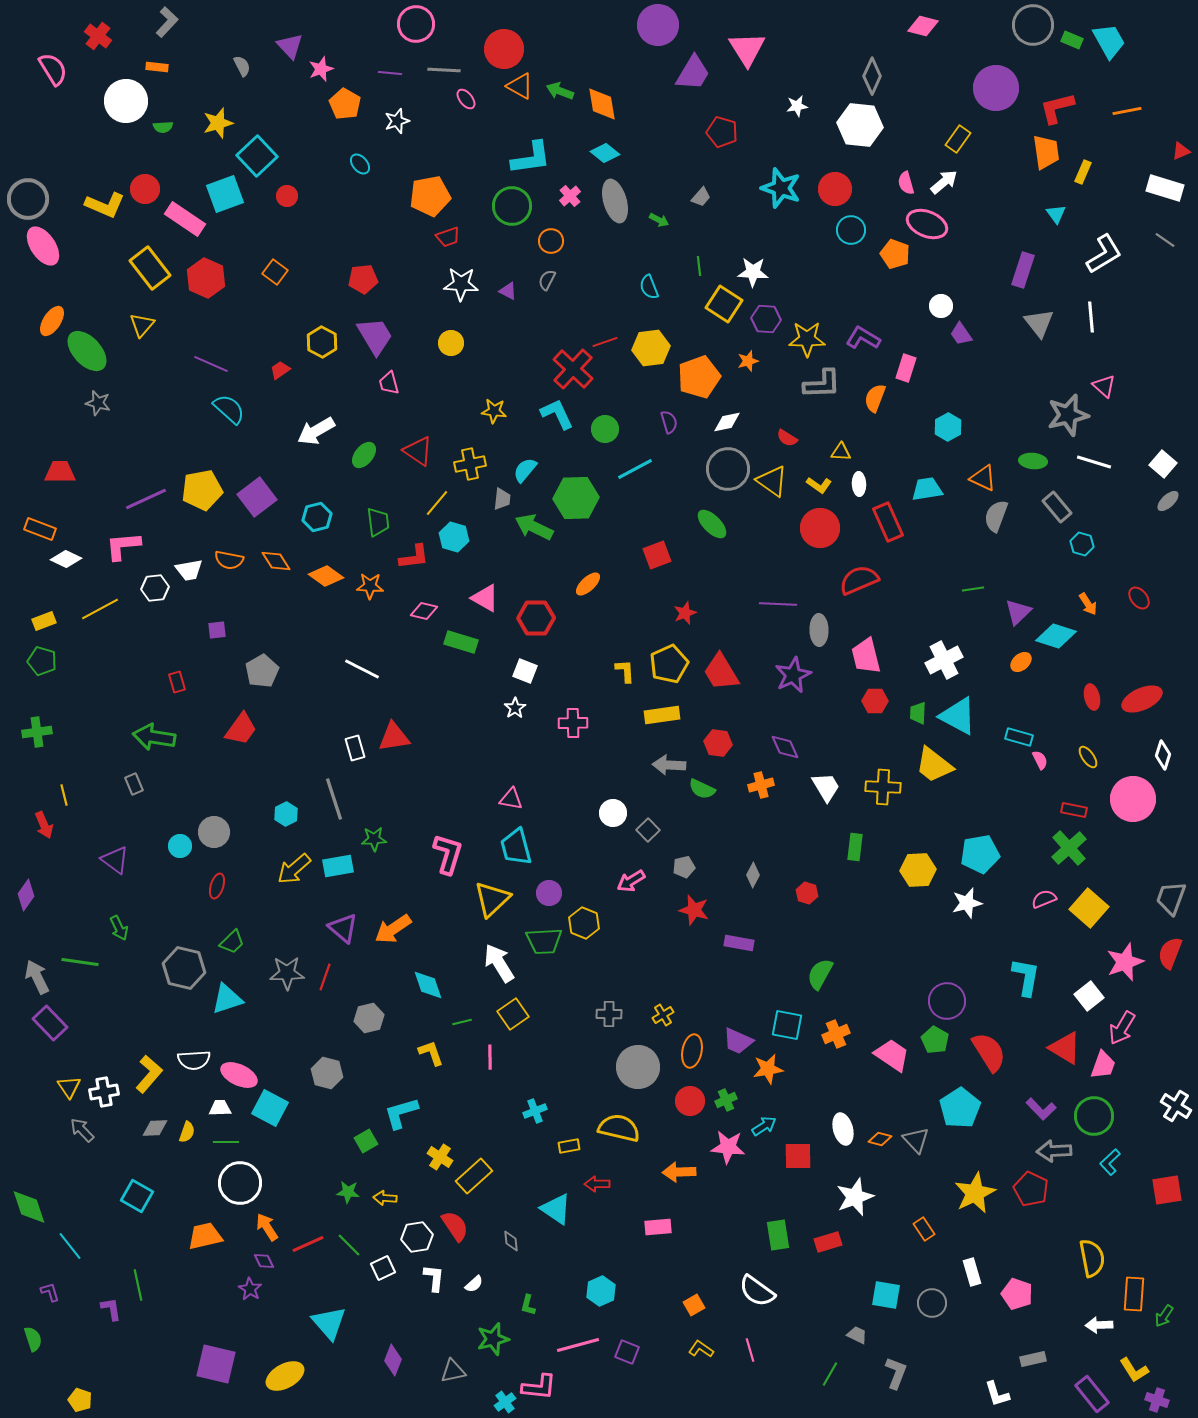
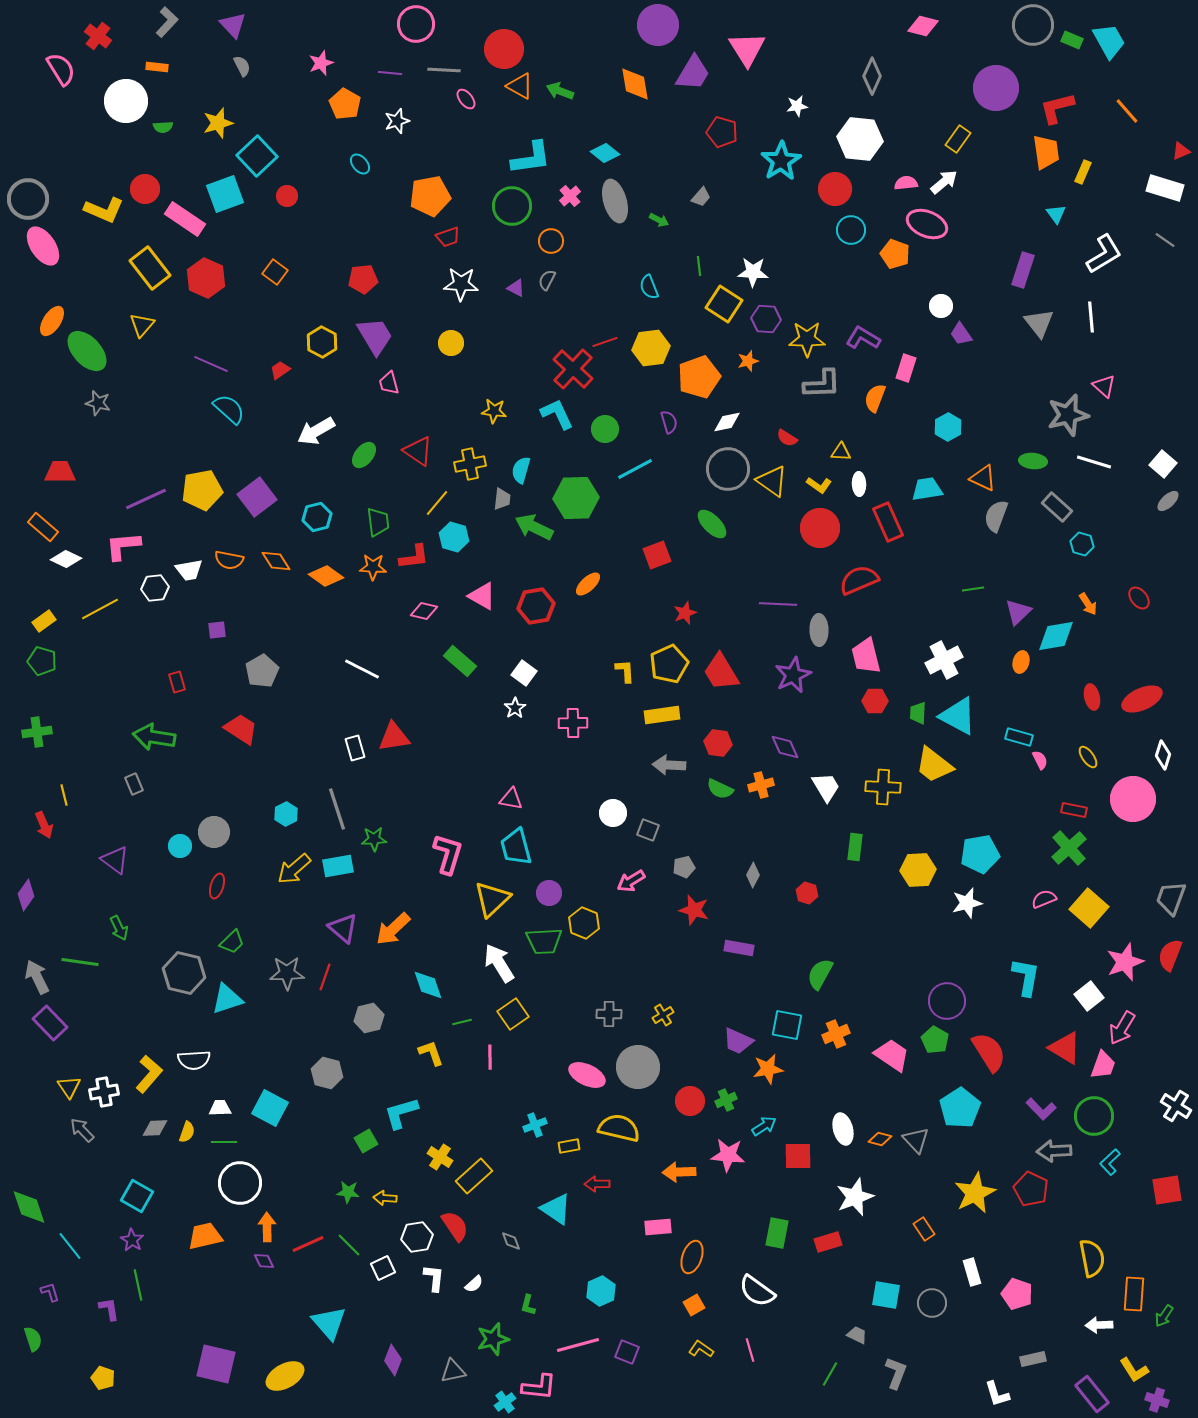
purple triangle at (290, 46): moved 57 px left, 21 px up
pink semicircle at (53, 69): moved 8 px right
pink star at (321, 69): moved 6 px up
orange diamond at (602, 104): moved 33 px right, 20 px up
orange line at (1127, 111): rotated 60 degrees clockwise
white hexagon at (860, 125): moved 14 px down
pink semicircle at (906, 183): rotated 100 degrees clockwise
cyan star at (781, 188): moved 27 px up; rotated 21 degrees clockwise
yellow L-shape at (105, 205): moved 1 px left, 5 px down
purple triangle at (508, 291): moved 8 px right, 3 px up
cyan semicircle at (525, 470): moved 4 px left; rotated 24 degrees counterclockwise
gray rectangle at (1057, 507): rotated 8 degrees counterclockwise
orange rectangle at (40, 529): moved 3 px right, 2 px up; rotated 20 degrees clockwise
orange star at (370, 586): moved 3 px right, 19 px up
pink triangle at (485, 598): moved 3 px left, 2 px up
red hexagon at (536, 618): moved 12 px up; rotated 9 degrees counterclockwise
yellow rectangle at (44, 621): rotated 15 degrees counterclockwise
cyan diamond at (1056, 636): rotated 27 degrees counterclockwise
green rectangle at (461, 642): moved 1 px left, 19 px down; rotated 24 degrees clockwise
orange ellipse at (1021, 662): rotated 35 degrees counterclockwise
white square at (525, 671): moved 1 px left, 2 px down; rotated 15 degrees clockwise
red trapezoid at (241, 729): rotated 93 degrees counterclockwise
green semicircle at (702, 789): moved 18 px right
gray line at (334, 799): moved 3 px right, 10 px down
gray square at (648, 830): rotated 25 degrees counterclockwise
orange arrow at (393, 929): rotated 9 degrees counterclockwise
purple rectangle at (739, 943): moved 5 px down
red semicircle at (1170, 953): moved 2 px down
gray hexagon at (184, 968): moved 5 px down
orange ellipse at (692, 1051): moved 206 px down; rotated 8 degrees clockwise
pink ellipse at (239, 1075): moved 348 px right
cyan cross at (535, 1111): moved 14 px down
green line at (226, 1142): moved 2 px left
pink star at (728, 1147): moved 8 px down
orange arrow at (267, 1227): rotated 32 degrees clockwise
green rectangle at (778, 1235): moved 1 px left, 2 px up; rotated 20 degrees clockwise
gray diamond at (511, 1241): rotated 15 degrees counterclockwise
purple star at (250, 1289): moved 118 px left, 49 px up
purple L-shape at (111, 1309): moved 2 px left
yellow pentagon at (80, 1400): moved 23 px right, 22 px up
